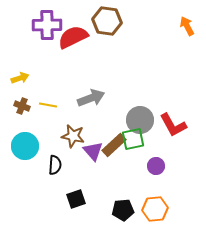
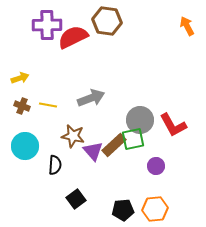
black square: rotated 18 degrees counterclockwise
